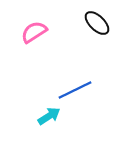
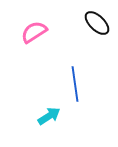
blue line: moved 6 px up; rotated 72 degrees counterclockwise
